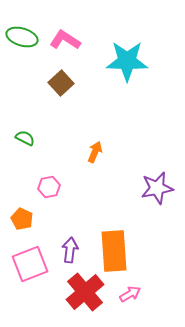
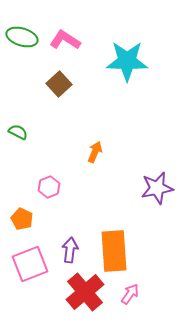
brown square: moved 2 px left, 1 px down
green semicircle: moved 7 px left, 6 px up
pink hexagon: rotated 10 degrees counterclockwise
pink arrow: rotated 25 degrees counterclockwise
